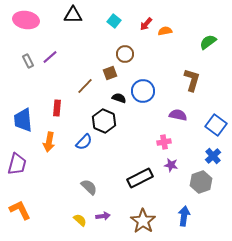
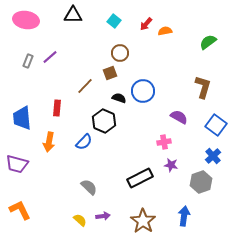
brown circle: moved 5 px left, 1 px up
gray rectangle: rotated 48 degrees clockwise
brown L-shape: moved 11 px right, 7 px down
purple semicircle: moved 1 px right, 2 px down; rotated 18 degrees clockwise
blue trapezoid: moved 1 px left, 2 px up
purple trapezoid: rotated 90 degrees clockwise
